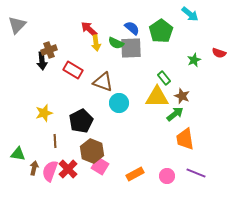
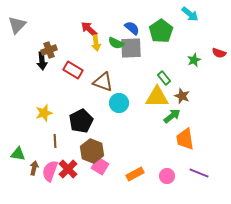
green arrow: moved 3 px left, 2 px down
purple line: moved 3 px right
